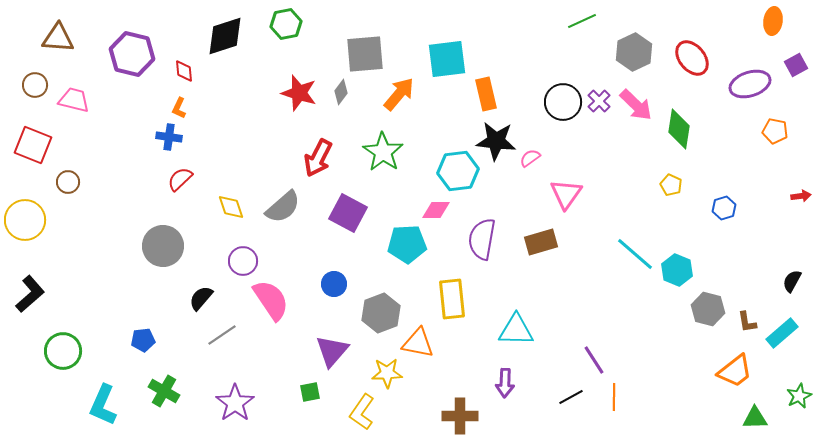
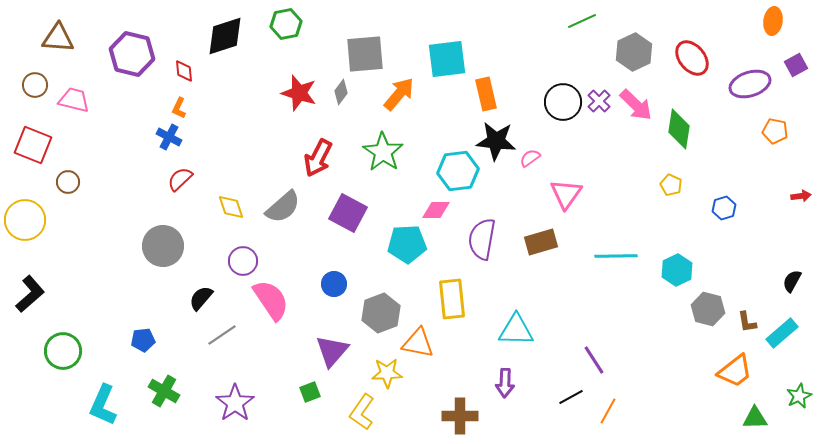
blue cross at (169, 137): rotated 20 degrees clockwise
cyan line at (635, 254): moved 19 px left, 2 px down; rotated 42 degrees counterclockwise
cyan hexagon at (677, 270): rotated 12 degrees clockwise
green square at (310, 392): rotated 10 degrees counterclockwise
orange line at (614, 397): moved 6 px left, 14 px down; rotated 28 degrees clockwise
